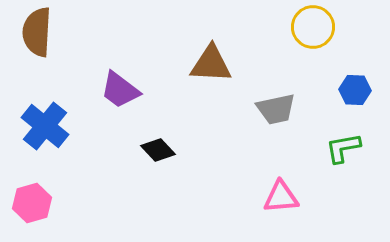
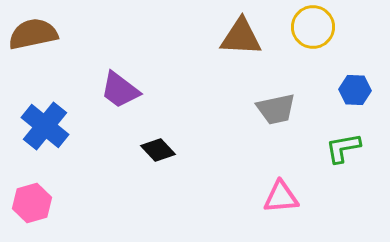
brown semicircle: moved 4 px left, 2 px down; rotated 75 degrees clockwise
brown triangle: moved 30 px right, 27 px up
